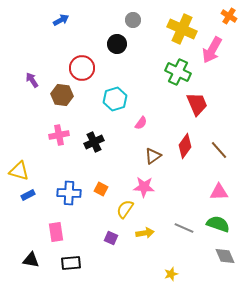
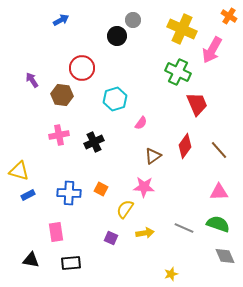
black circle: moved 8 px up
